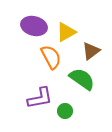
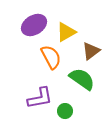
purple ellipse: moved 1 px up; rotated 45 degrees counterclockwise
